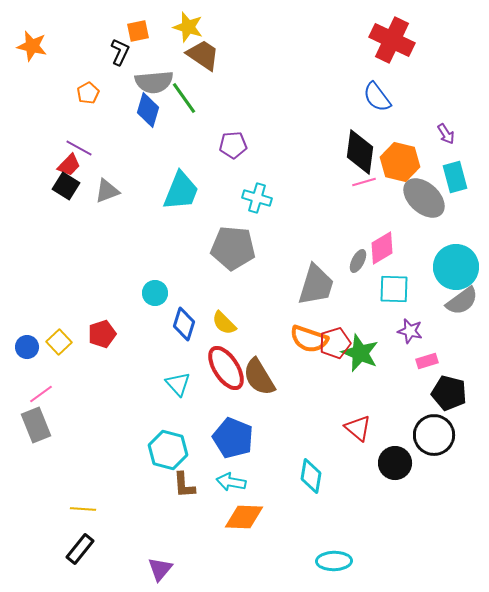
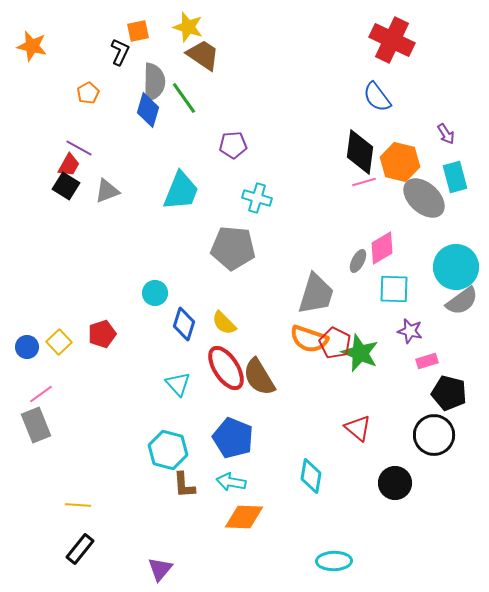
gray semicircle at (154, 82): rotated 84 degrees counterclockwise
red trapezoid at (69, 165): rotated 15 degrees counterclockwise
gray trapezoid at (316, 285): moved 9 px down
red pentagon at (335, 343): rotated 28 degrees counterclockwise
black circle at (395, 463): moved 20 px down
yellow line at (83, 509): moved 5 px left, 4 px up
